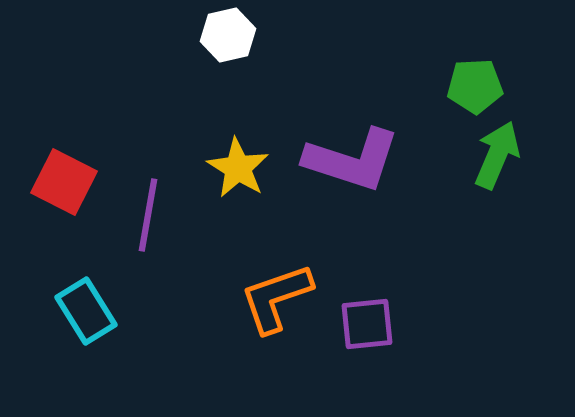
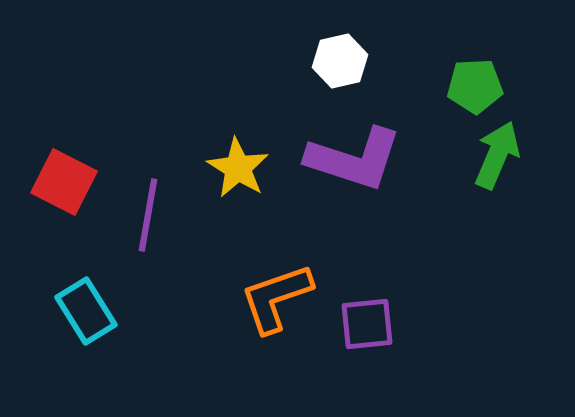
white hexagon: moved 112 px right, 26 px down
purple L-shape: moved 2 px right, 1 px up
